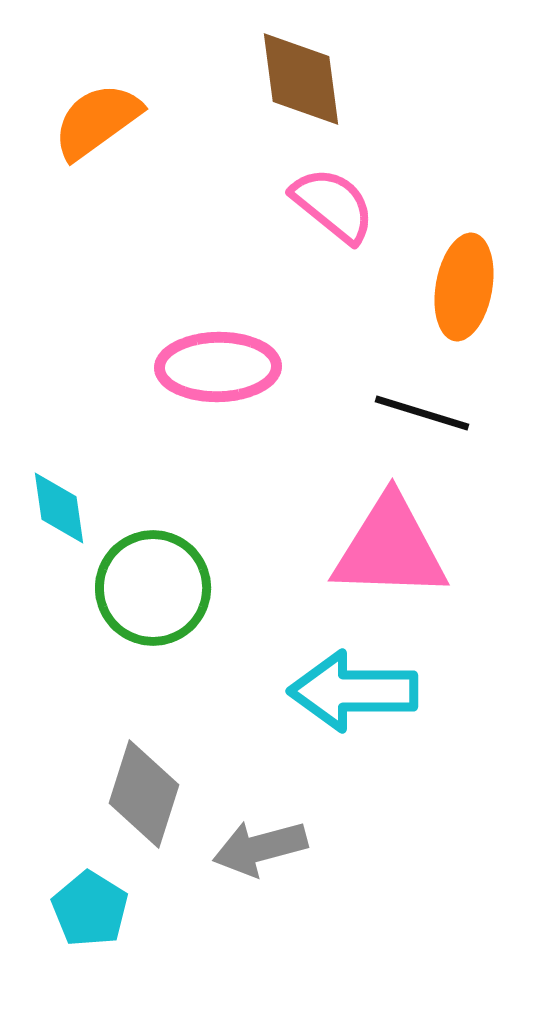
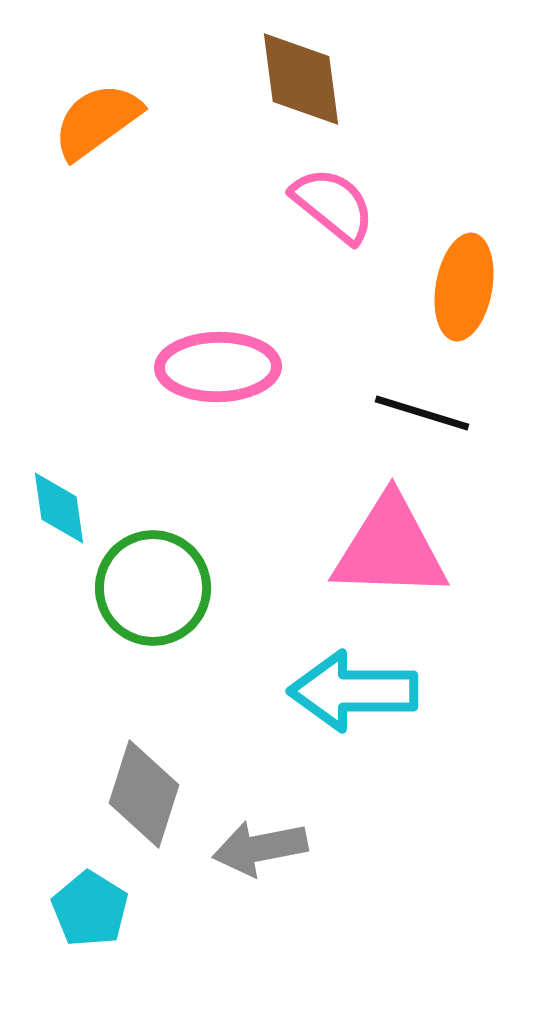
gray arrow: rotated 4 degrees clockwise
